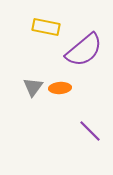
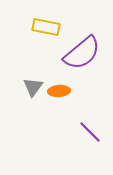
purple semicircle: moved 2 px left, 3 px down
orange ellipse: moved 1 px left, 3 px down
purple line: moved 1 px down
